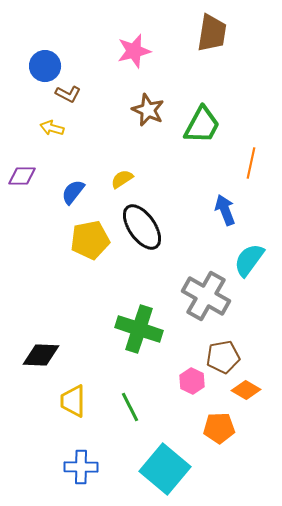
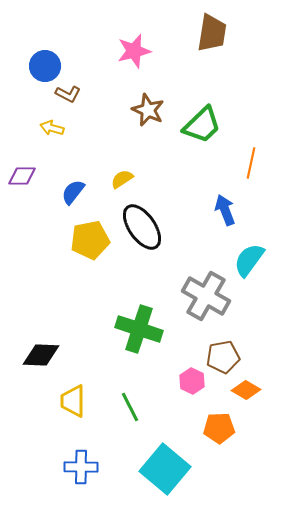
green trapezoid: rotated 18 degrees clockwise
